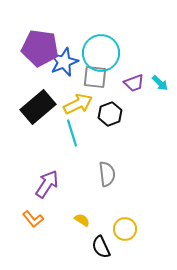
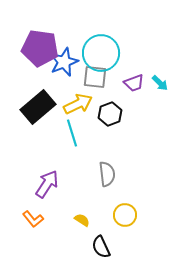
yellow circle: moved 14 px up
